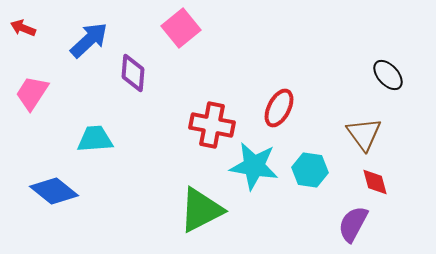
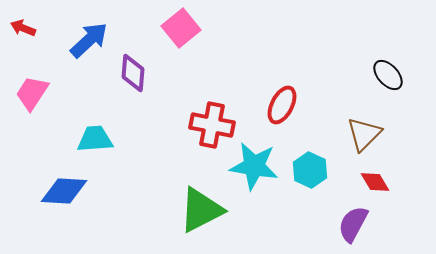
red ellipse: moved 3 px right, 3 px up
brown triangle: rotated 21 degrees clockwise
cyan hexagon: rotated 16 degrees clockwise
red diamond: rotated 16 degrees counterclockwise
blue diamond: moved 10 px right; rotated 36 degrees counterclockwise
